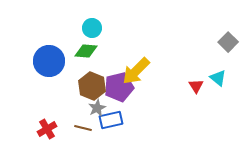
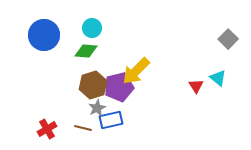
gray square: moved 3 px up
blue circle: moved 5 px left, 26 px up
brown hexagon: moved 1 px right, 1 px up; rotated 20 degrees clockwise
